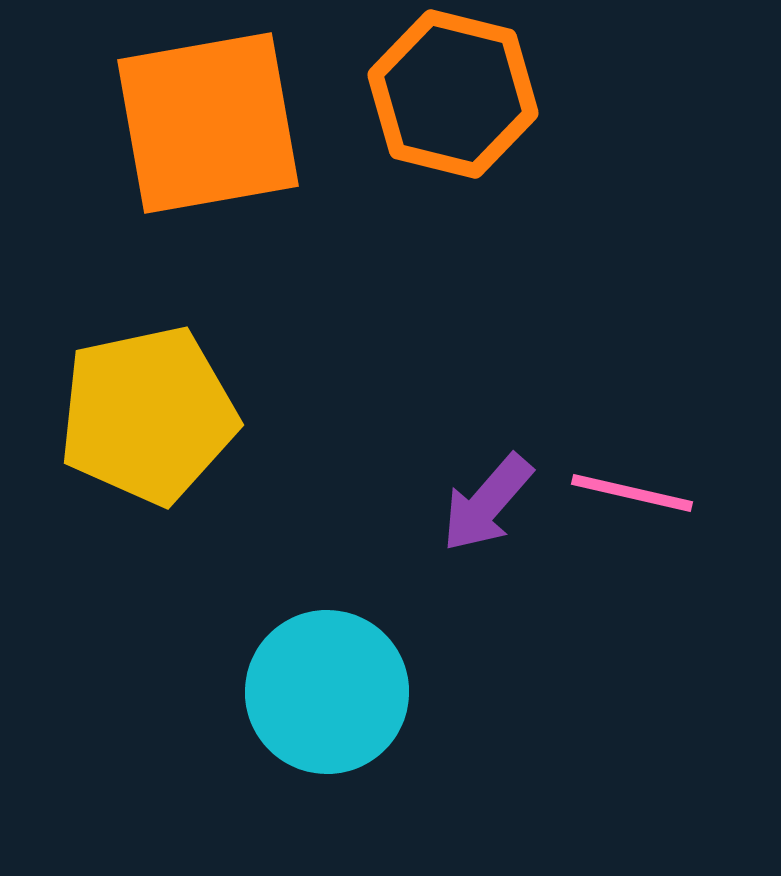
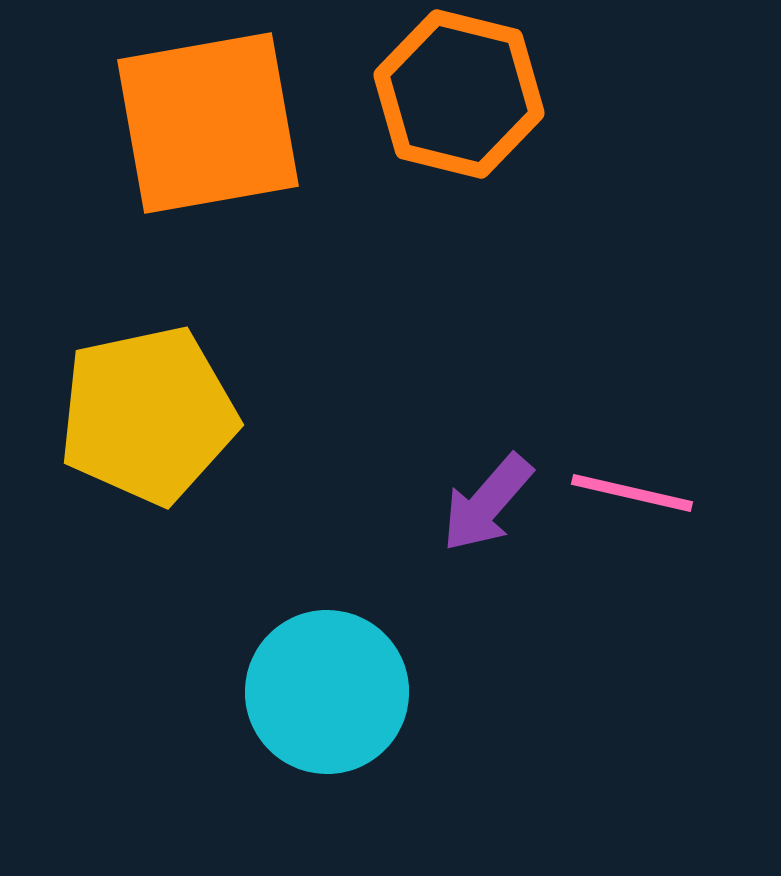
orange hexagon: moved 6 px right
